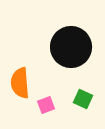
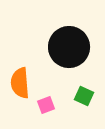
black circle: moved 2 px left
green square: moved 1 px right, 3 px up
